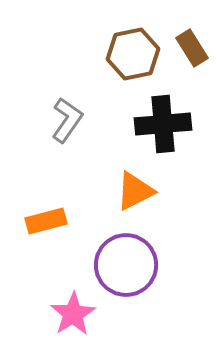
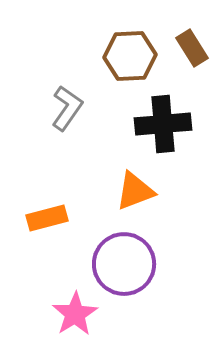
brown hexagon: moved 3 px left, 2 px down; rotated 9 degrees clockwise
gray L-shape: moved 12 px up
orange triangle: rotated 6 degrees clockwise
orange rectangle: moved 1 px right, 3 px up
purple circle: moved 2 px left, 1 px up
pink star: moved 2 px right
